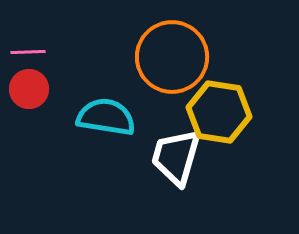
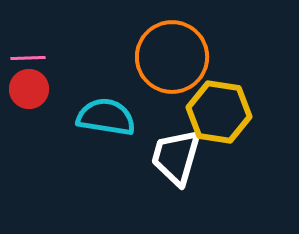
pink line: moved 6 px down
